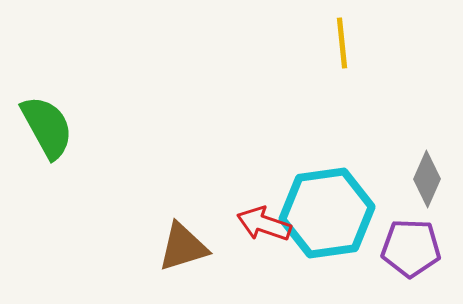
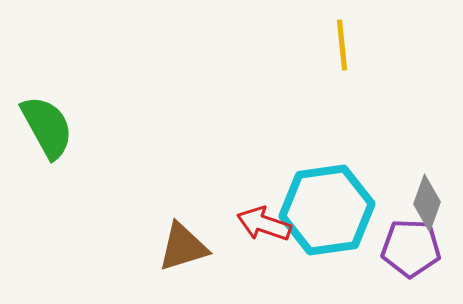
yellow line: moved 2 px down
gray diamond: moved 24 px down; rotated 4 degrees counterclockwise
cyan hexagon: moved 3 px up
